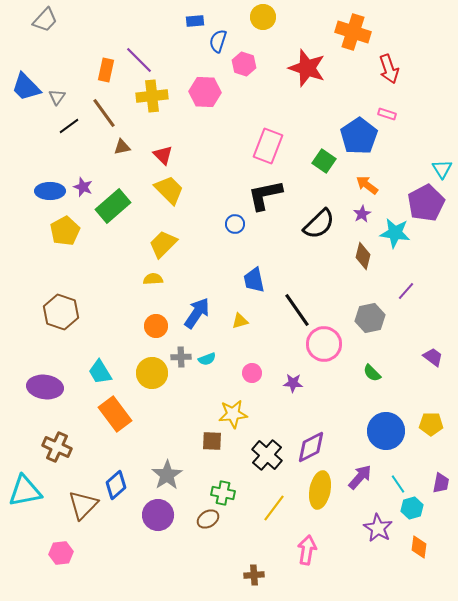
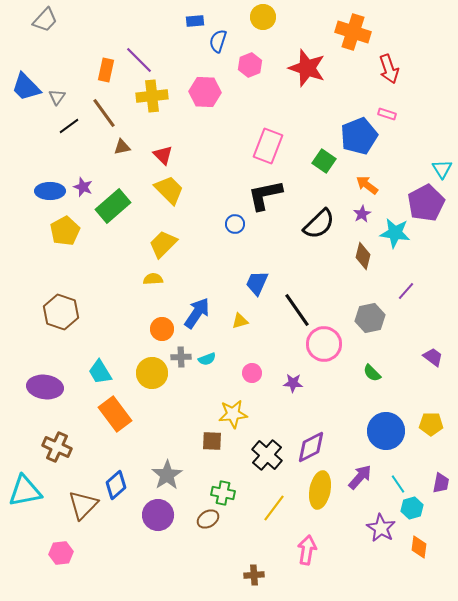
pink hexagon at (244, 64): moved 6 px right, 1 px down; rotated 20 degrees clockwise
blue pentagon at (359, 136): rotated 12 degrees clockwise
blue trapezoid at (254, 280): moved 3 px right, 3 px down; rotated 36 degrees clockwise
orange circle at (156, 326): moved 6 px right, 3 px down
purple star at (378, 528): moved 3 px right
